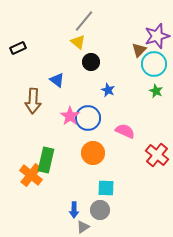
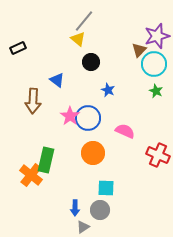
yellow triangle: moved 3 px up
red cross: moved 1 px right; rotated 15 degrees counterclockwise
blue arrow: moved 1 px right, 2 px up
